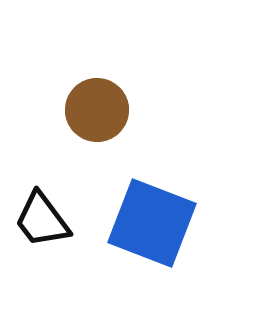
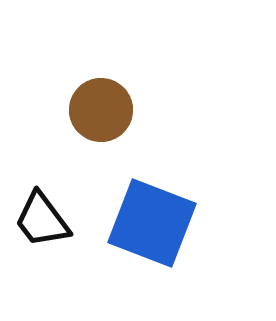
brown circle: moved 4 px right
